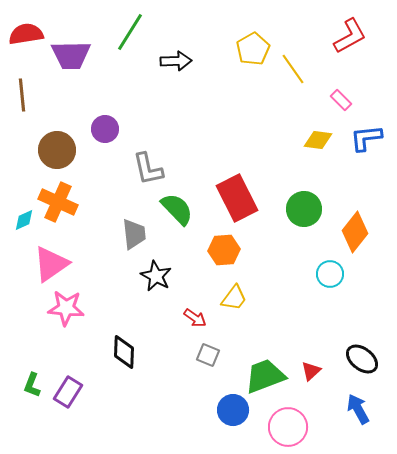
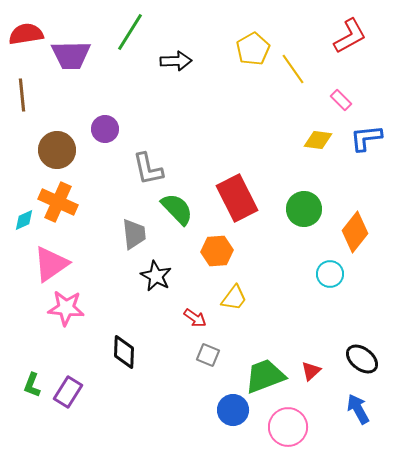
orange hexagon: moved 7 px left, 1 px down
